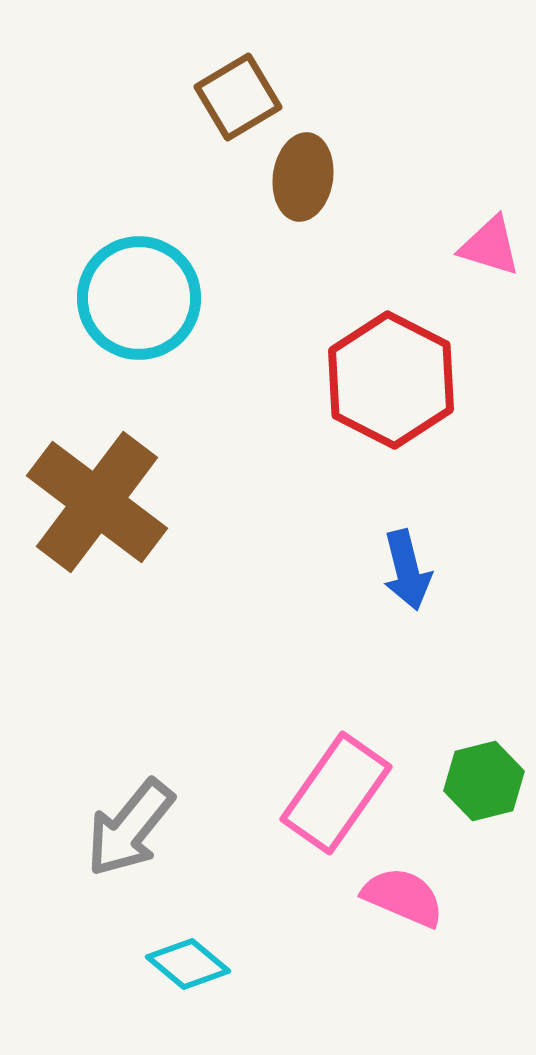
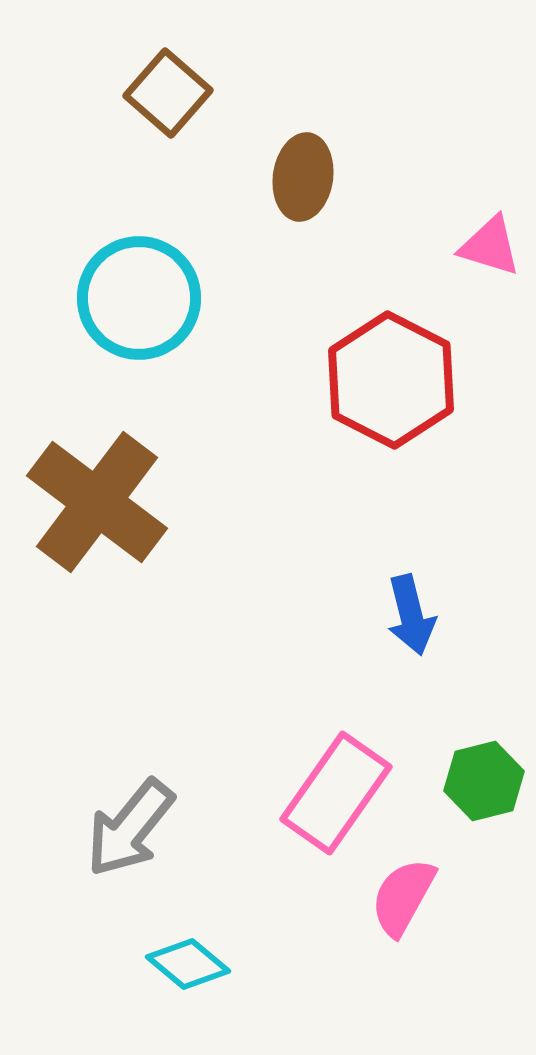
brown square: moved 70 px left, 4 px up; rotated 18 degrees counterclockwise
blue arrow: moved 4 px right, 45 px down
pink semicircle: rotated 84 degrees counterclockwise
